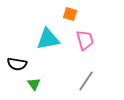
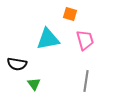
gray line: rotated 25 degrees counterclockwise
